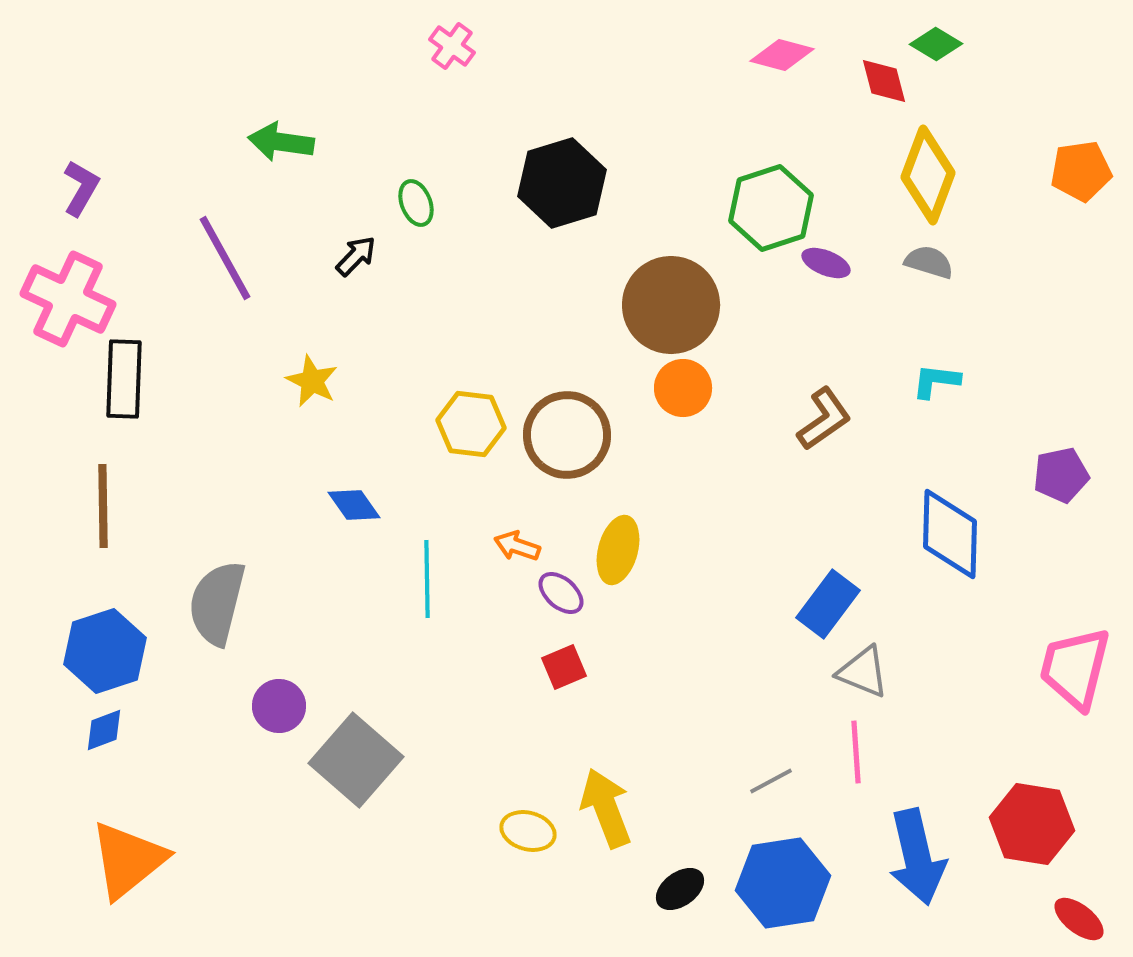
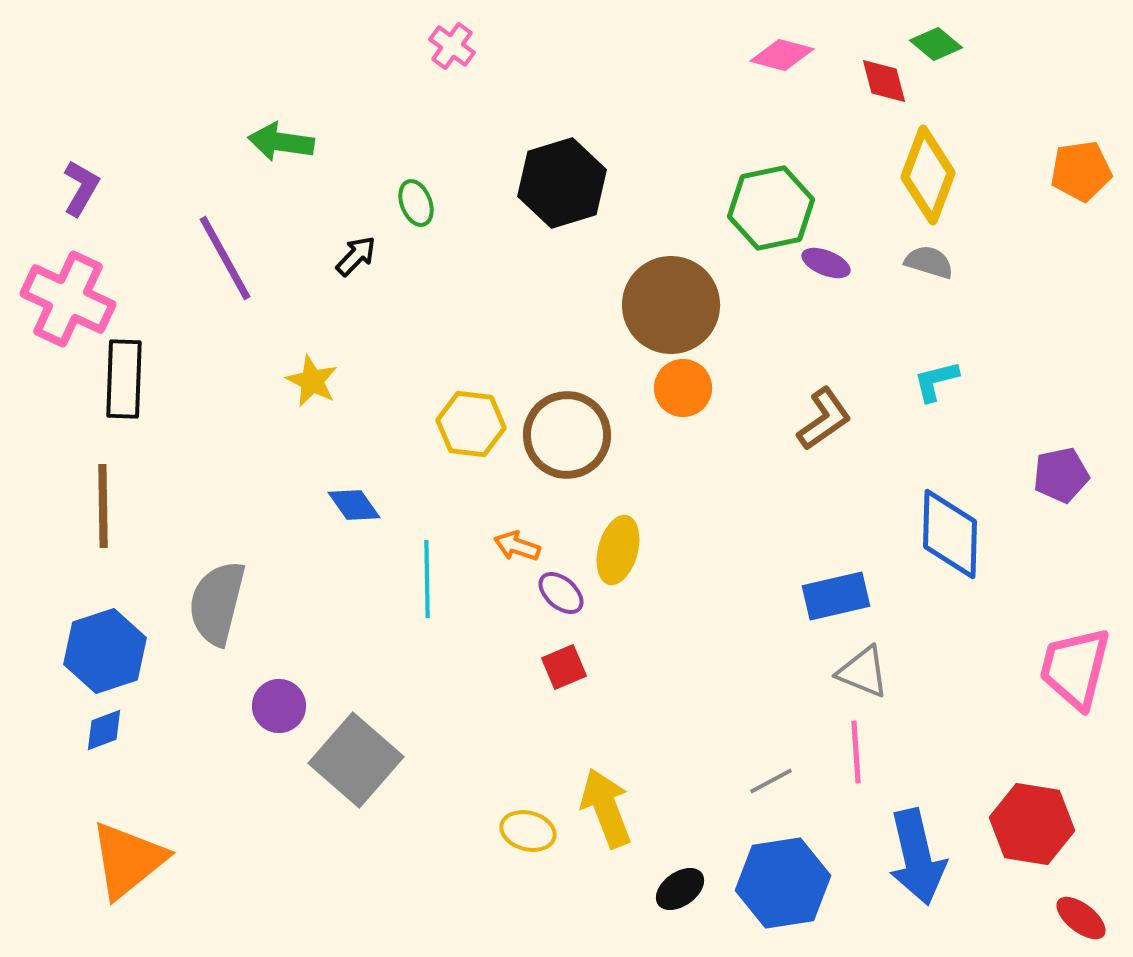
green diamond at (936, 44): rotated 9 degrees clockwise
green hexagon at (771, 208): rotated 6 degrees clockwise
cyan L-shape at (936, 381): rotated 21 degrees counterclockwise
blue rectangle at (828, 604): moved 8 px right, 8 px up; rotated 40 degrees clockwise
red ellipse at (1079, 919): moved 2 px right, 1 px up
